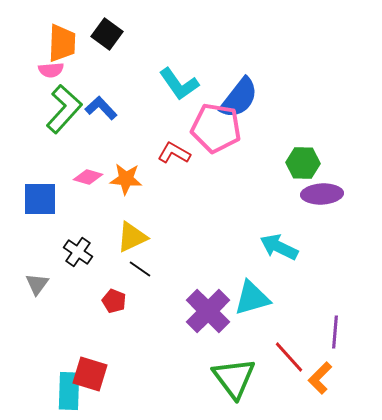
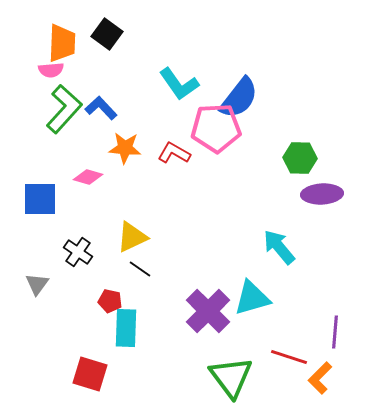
pink pentagon: rotated 12 degrees counterclockwise
green hexagon: moved 3 px left, 5 px up
orange star: moved 1 px left, 31 px up
cyan arrow: rotated 24 degrees clockwise
red pentagon: moved 4 px left; rotated 10 degrees counterclockwise
red line: rotated 30 degrees counterclockwise
green triangle: moved 3 px left, 1 px up
cyan rectangle: moved 57 px right, 63 px up
